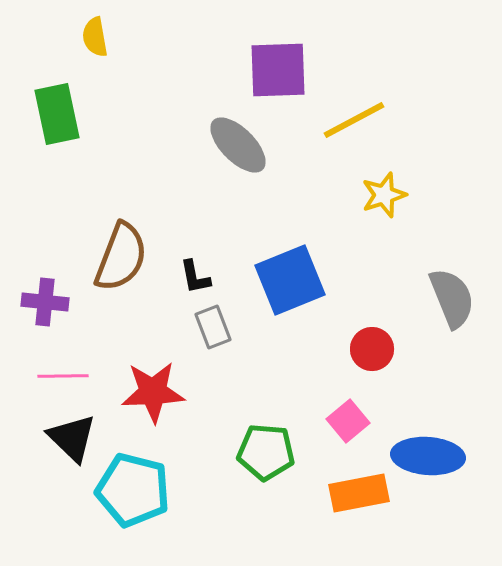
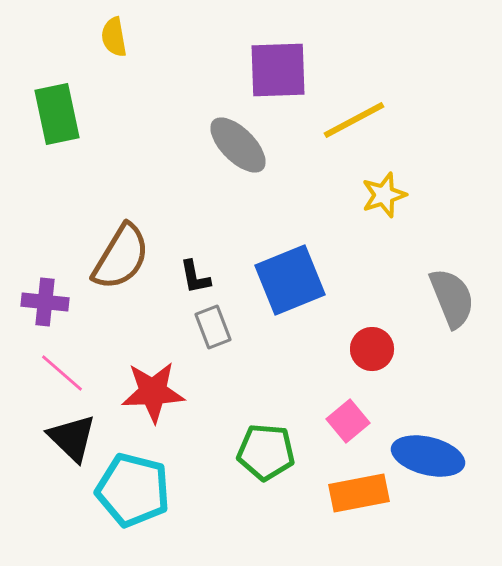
yellow semicircle: moved 19 px right
brown semicircle: rotated 10 degrees clockwise
pink line: moved 1 px left, 3 px up; rotated 42 degrees clockwise
blue ellipse: rotated 10 degrees clockwise
